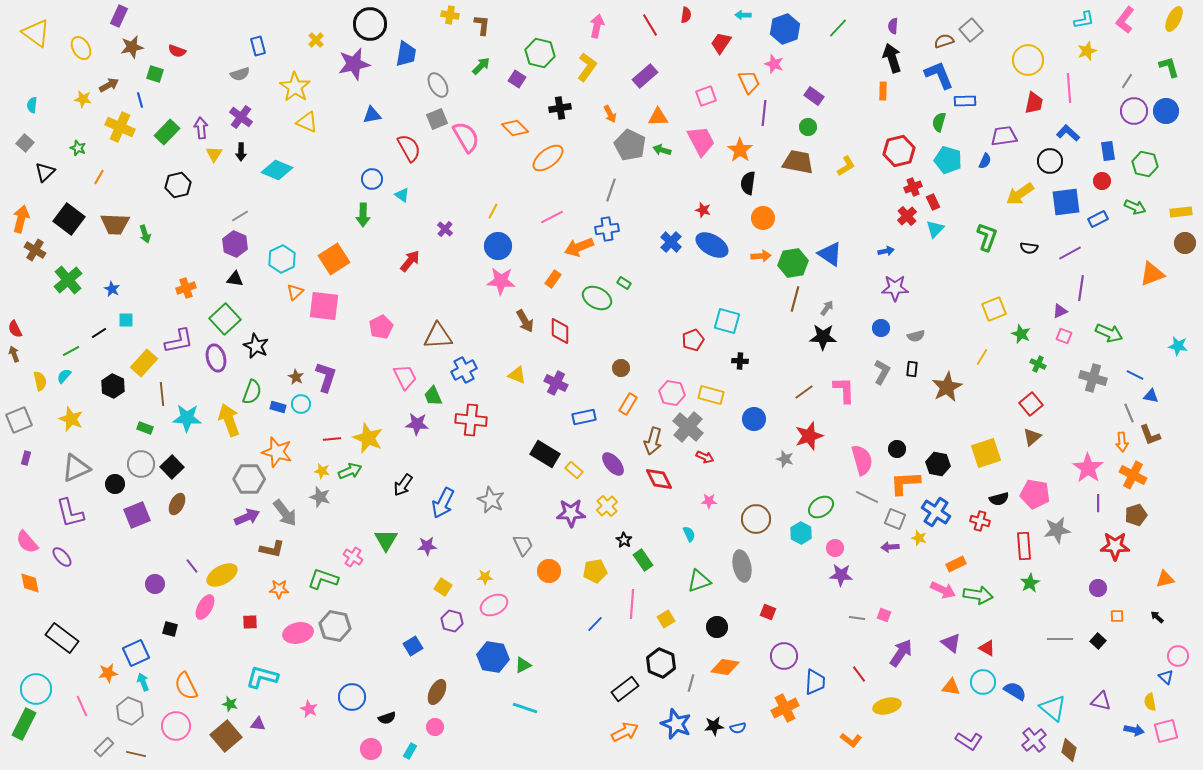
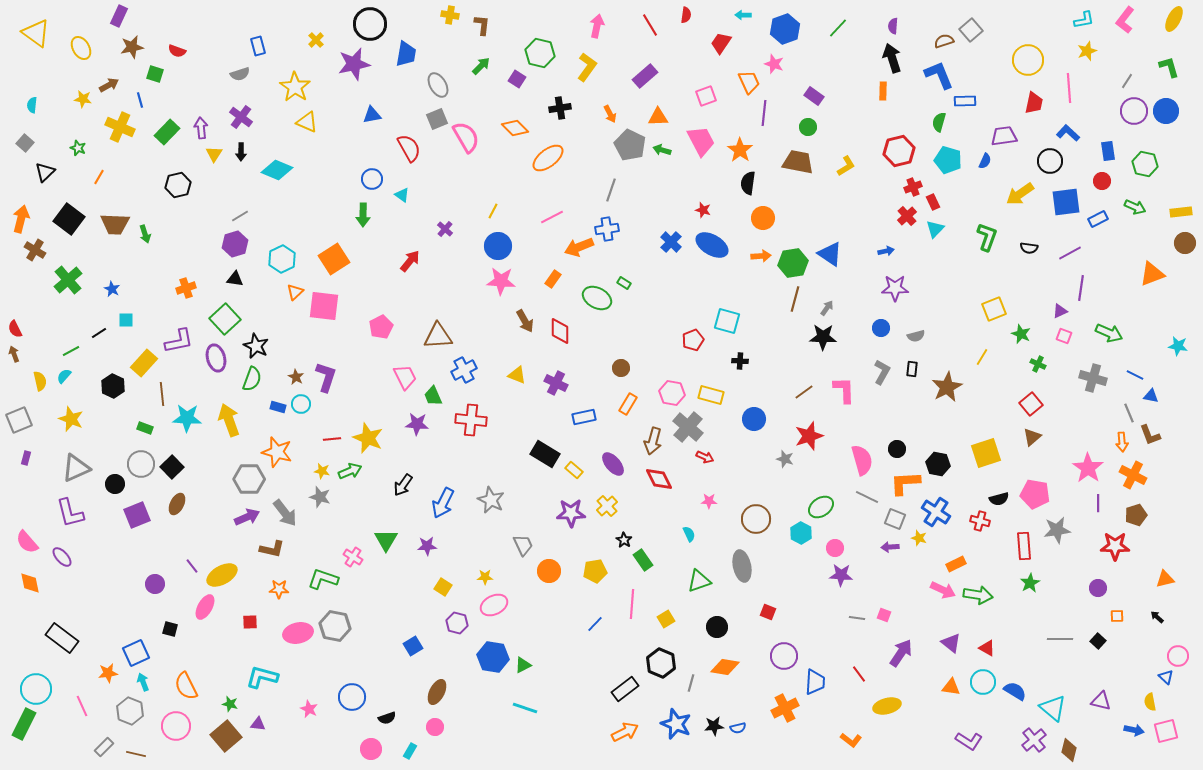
purple hexagon at (235, 244): rotated 20 degrees clockwise
green semicircle at (252, 392): moved 13 px up
purple hexagon at (452, 621): moved 5 px right, 2 px down
